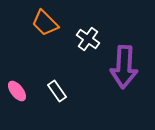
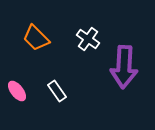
orange trapezoid: moved 9 px left, 15 px down
